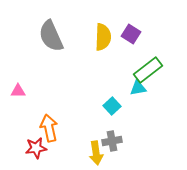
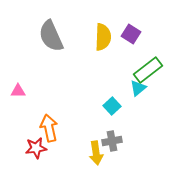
cyan triangle: rotated 30 degrees counterclockwise
